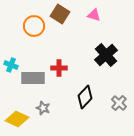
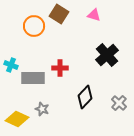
brown square: moved 1 px left
black cross: moved 1 px right
red cross: moved 1 px right
gray star: moved 1 px left, 1 px down
